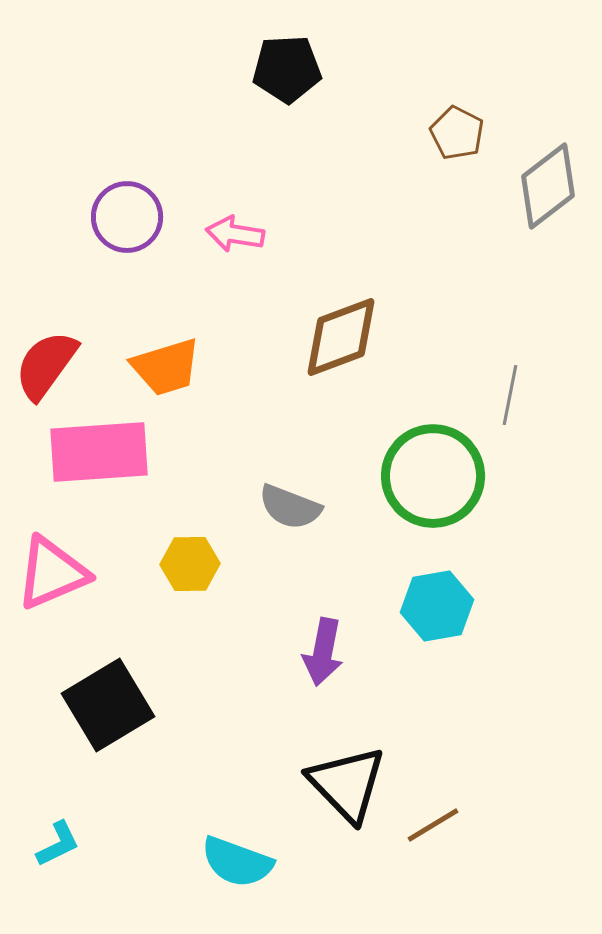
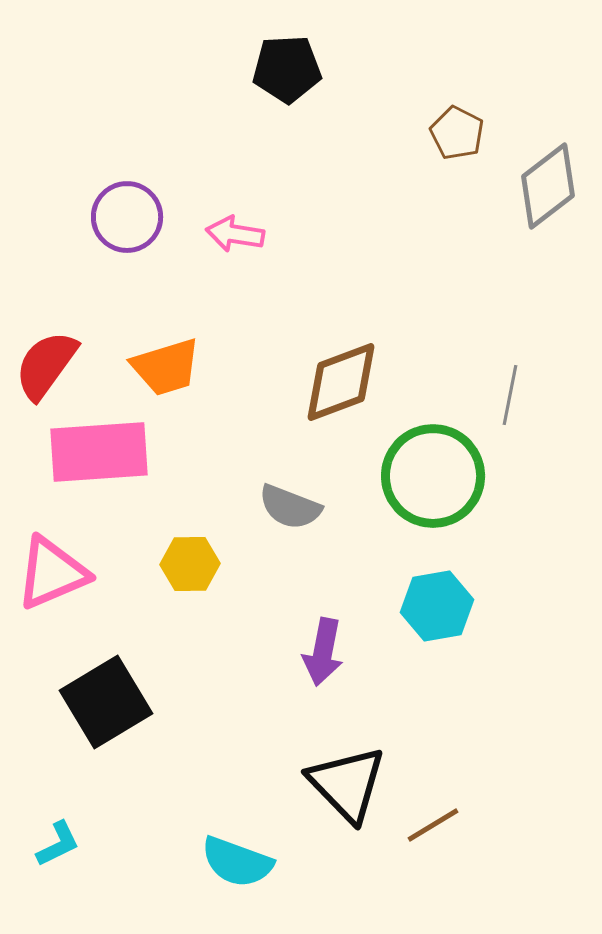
brown diamond: moved 45 px down
black square: moved 2 px left, 3 px up
